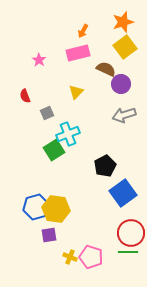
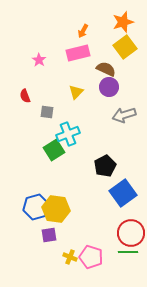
purple circle: moved 12 px left, 3 px down
gray square: moved 1 px up; rotated 32 degrees clockwise
